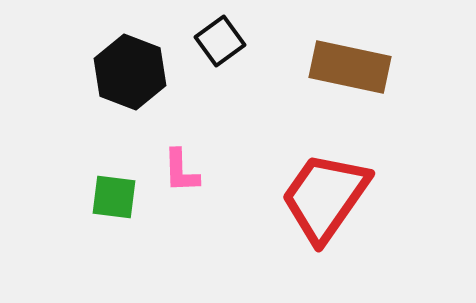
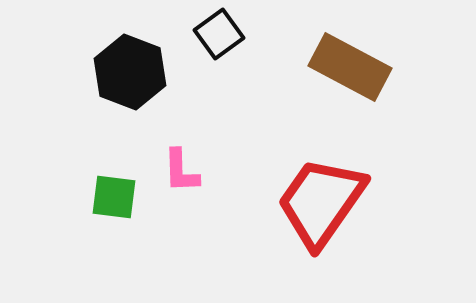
black square: moved 1 px left, 7 px up
brown rectangle: rotated 16 degrees clockwise
red trapezoid: moved 4 px left, 5 px down
